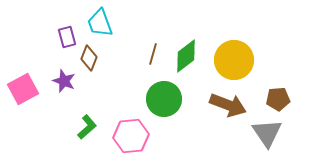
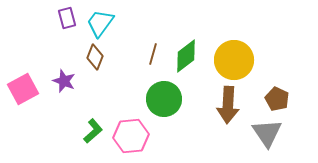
cyan trapezoid: rotated 56 degrees clockwise
purple rectangle: moved 19 px up
brown diamond: moved 6 px right, 1 px up
brown pentagon: moved 1 px left; rotated 30 degrees clockwise
brown arrow: rotated 72 degrees clockwise
green L-shape: moved 6 px right, 4 px down
